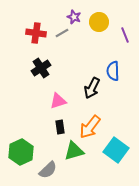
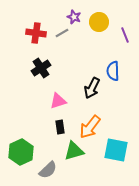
cyan square: rotated 25 degrees counterclockwise
